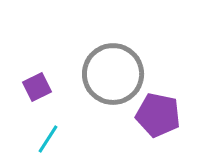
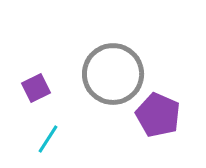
purple square: moved 1 px left, 1 px down
purple pentagon: rotated 12 degrees clockwise
